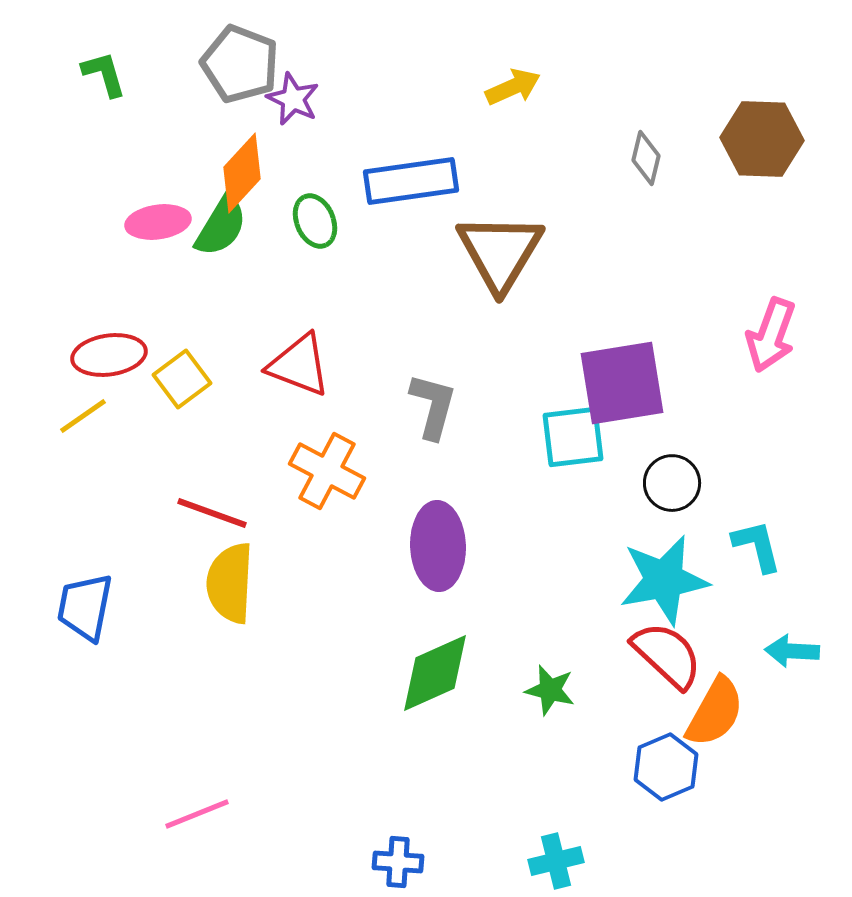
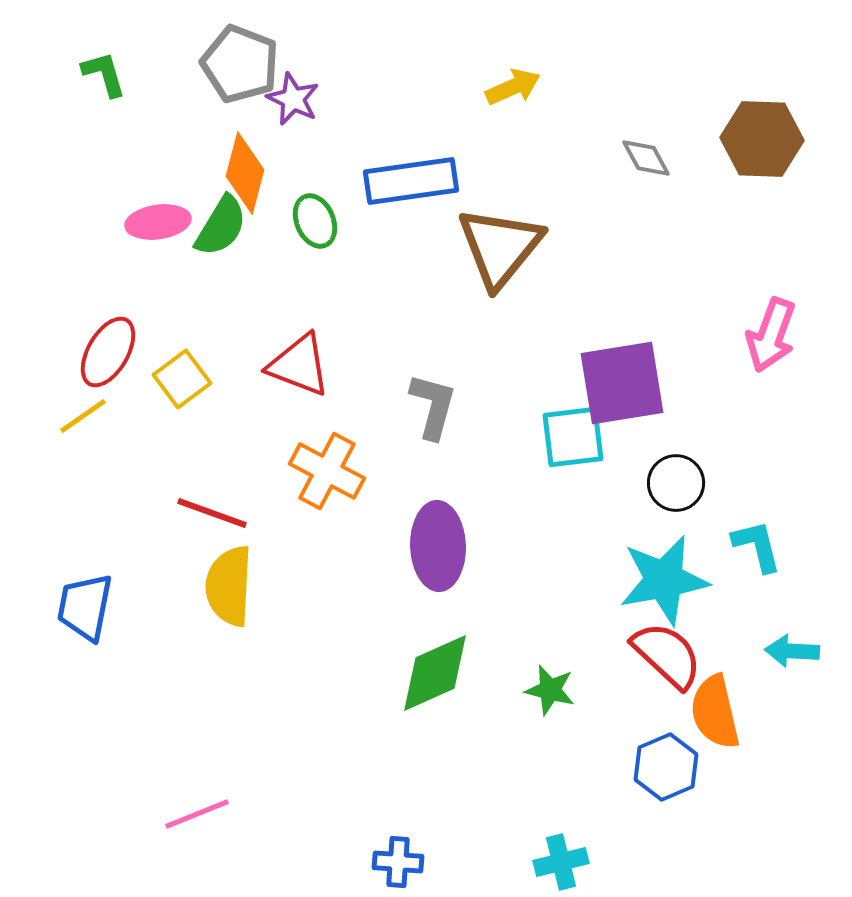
gray diamond: rotated 42 degrees counterclockwise
orange diamond: moved 3 px right; rotated 28 degrees counterclockwise
brown triangle: moved 5 px up; rotated 8 degrees clockwise
red ellipse: moved 1 px left, 3 px up; rotated 52 degrees counterclockwise
black circle: moved 4 px right
yellow semicircle: moved 1 px left, 3 px down
orange semicircle: rotated 138 degrees clockwise
cyan cross: moved 5 px right, 1 px down
